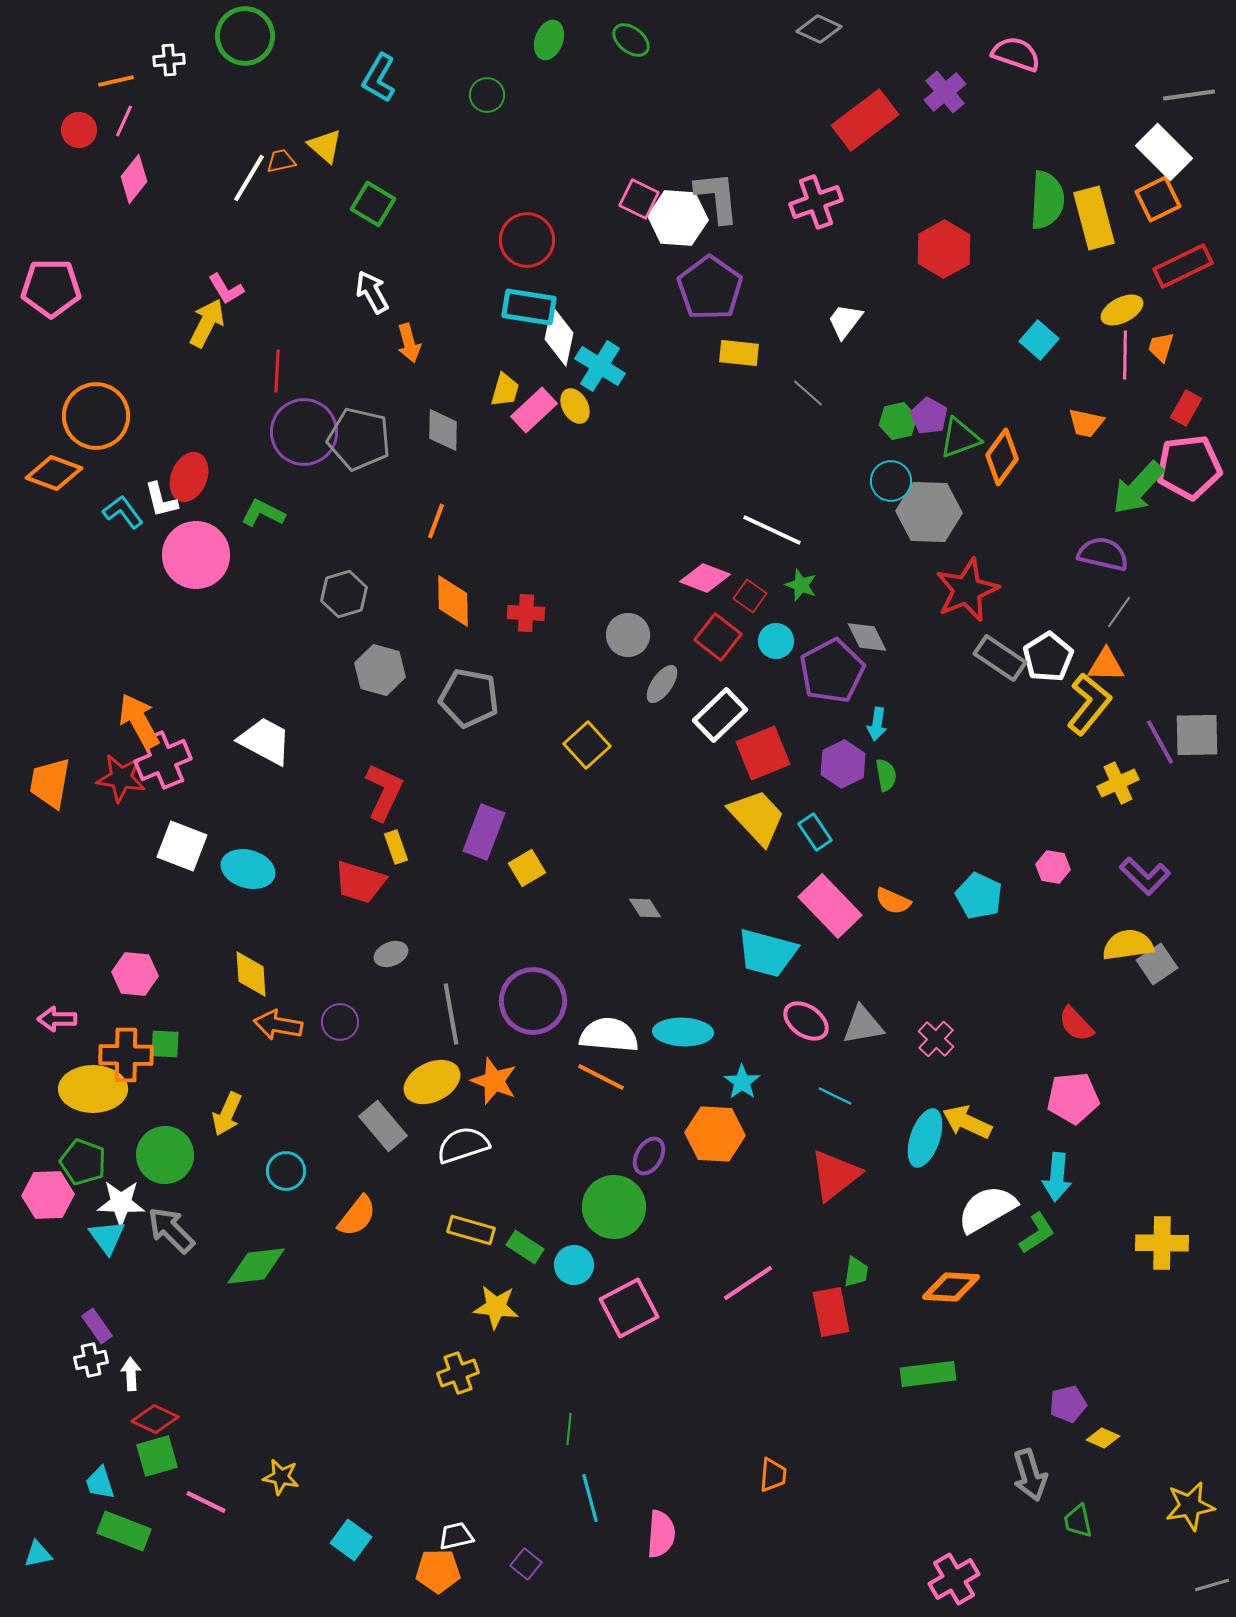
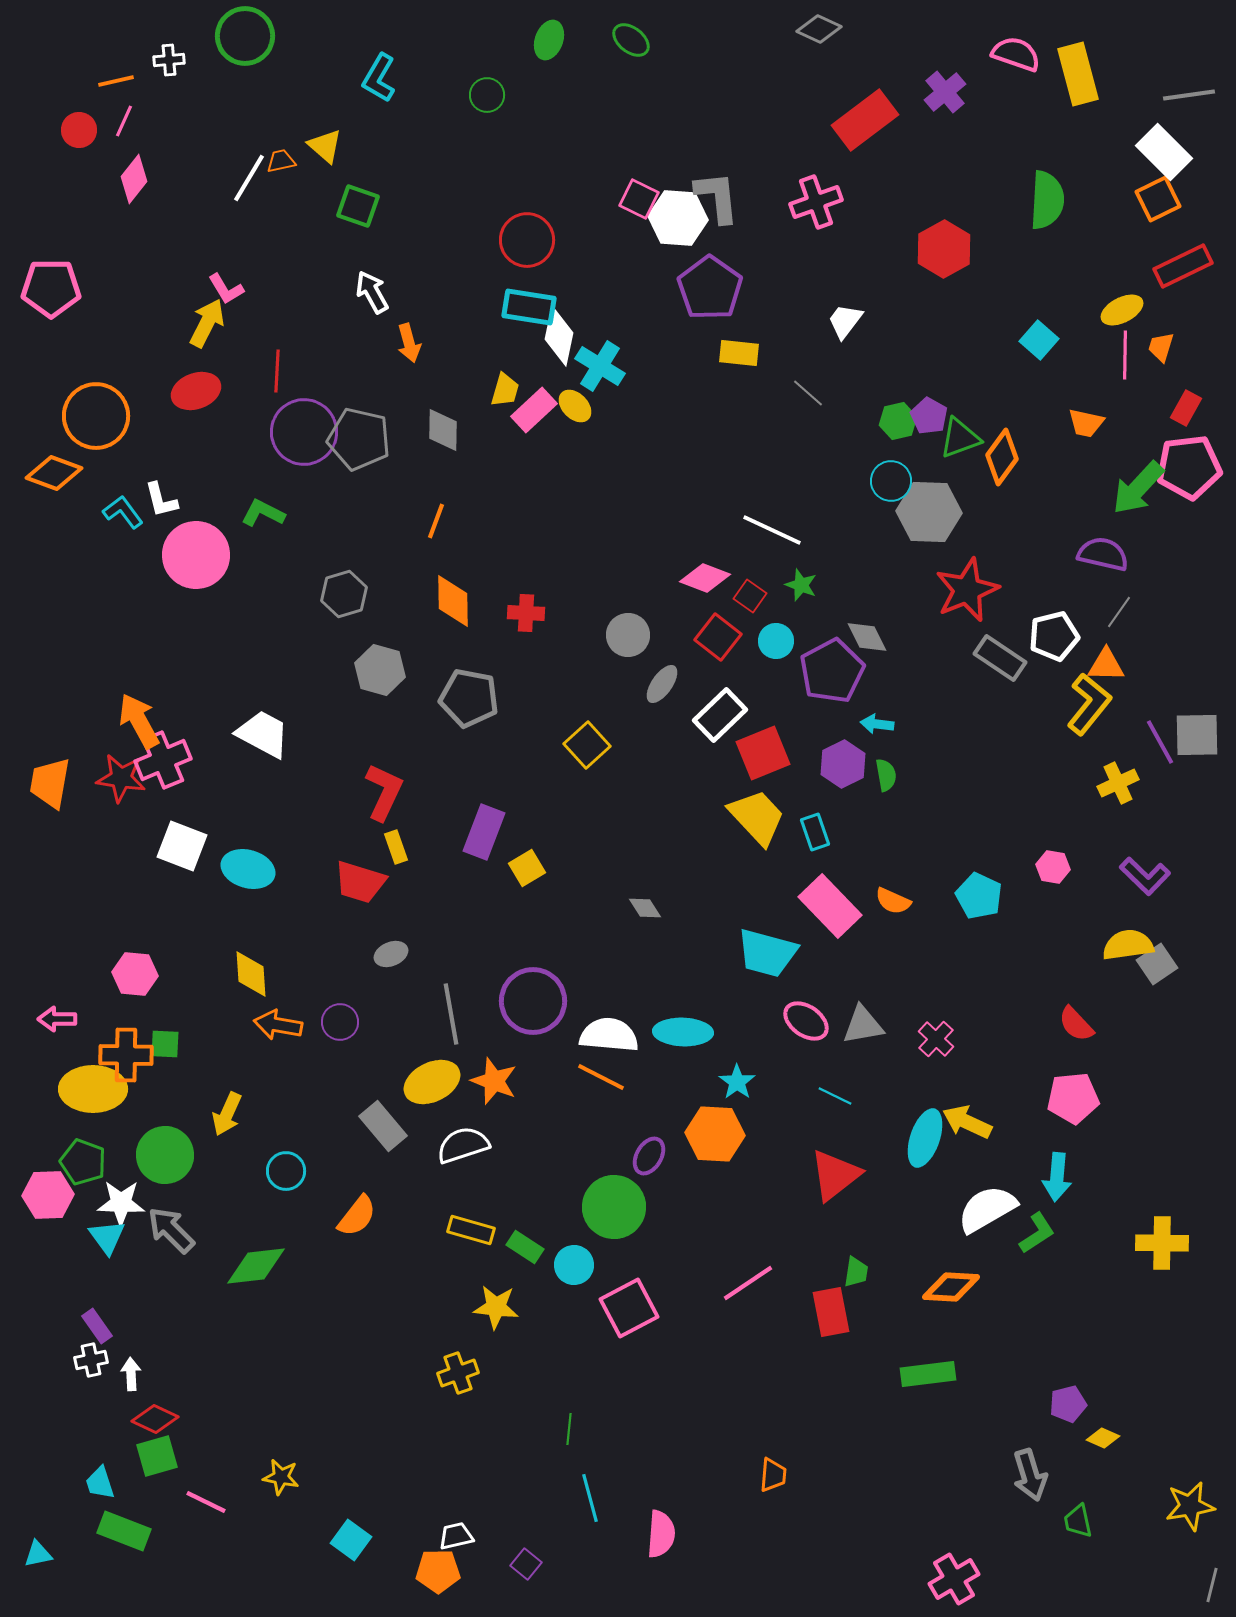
green square at (373, 204): moved 15 px left, 2 px down; rotated 12 degrees counterclockwise
yellow rectangle at (1094, 218): moved 16 px left, 144 px up
yellow ellipse at (575, 406): rotated 16 degrees counterclockwise
red ellipse at (189, 477): moved 7 px right, 86 px up; rotated 48 degrees clockwise
white pentagon at (1048, 657): moved 6 px right, 21 px up; rotated 18 degrees clockwise
cyan arrow at (877, 724): rotated 88 degrees clockwise
white trapezoid at (265, 741): moved 2 px left, 7 px up
cyan rectangle at (815, 832): rotated 15 degrees clockwise
cyan star at (742, 1082): moved 5 px left
gray line at (1212, 1585): rotated 60 degrees counterclockwise
